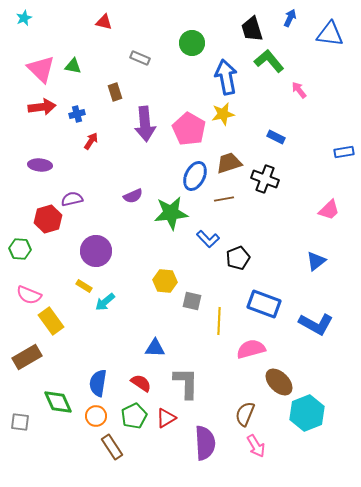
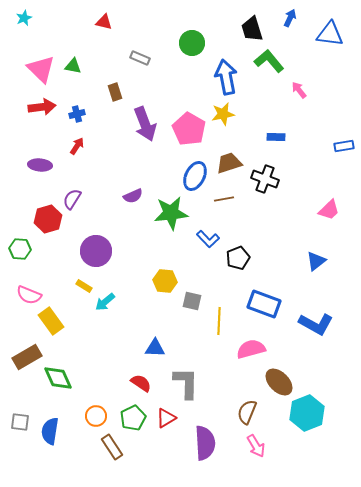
purple arrow at (145, 124): rotated 16 degrees counterclockwise
blue rectangle at (276, 137): rotated 24 degrees counterclockwise
red arrow at (91, 141): moved 14 px left, 5 px down
blue rectangle at (344, 152): moved 6 px up
purple semicircle at (72, 199): rotated 45 degrees counterclockwise
blue semicircle at (98, 383): moved 48 px left, 48 px down
green diamond at (58, 402): moved 24 px up
brown semicircle at (245, 414): moved 2 px right, 2 px up
green pentagon at (134, 416): moved 1 px left, 2 px down
